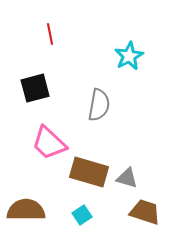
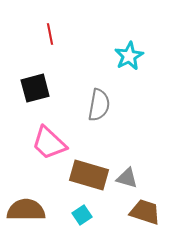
brown rectangle: moved 3 px down
